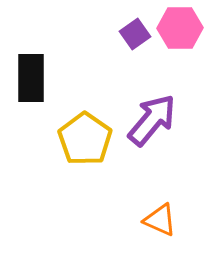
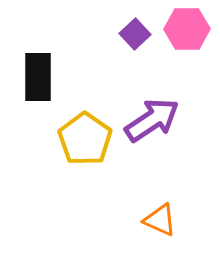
pink hexagon: moved 7 px right, 1 px down
purple square: rotated 8 degrees counterclockwise
black rectangle: moved 7 px right, 1 px up
purple arrow: rotated 16 degrees clockwise
